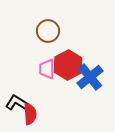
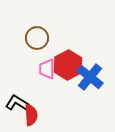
brown circle: moved 11 px left, 7 px down
blue cross: rotated 12 degrees counterclockwise
red semicircle: moved 1 px right, 1 px down
